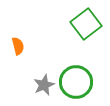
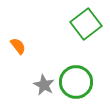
orange semicircle: rotated 24 degrees counterclockwise
gray star: rotated 20 degrees counterclockwise
